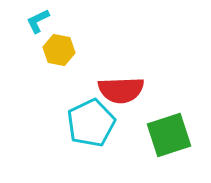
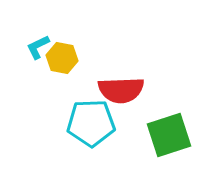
cyan L-shape: moved 26 px down
yellow hexagon: moved 3 px right, 8 px down
cyan pentagon: rotated 24 degrees clockwise
